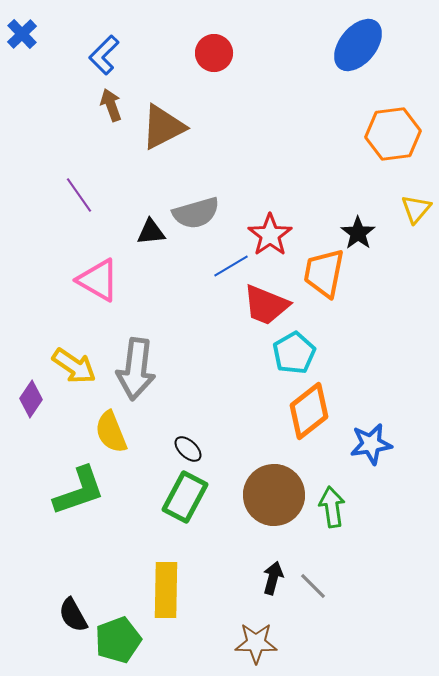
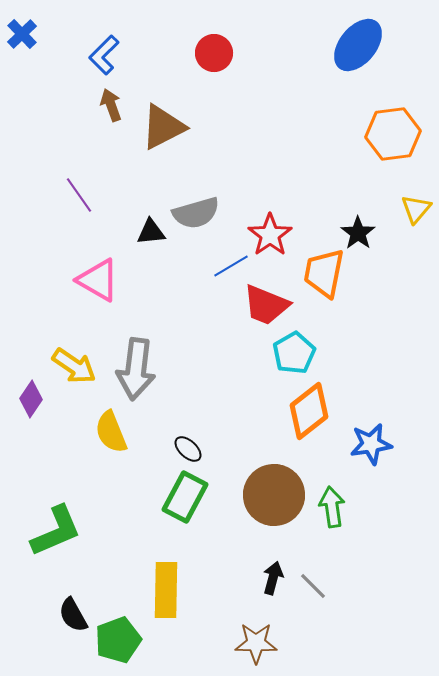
green L-shape: moved 23 px left, 40 px down; rotated 4 degrees counterclockwise
